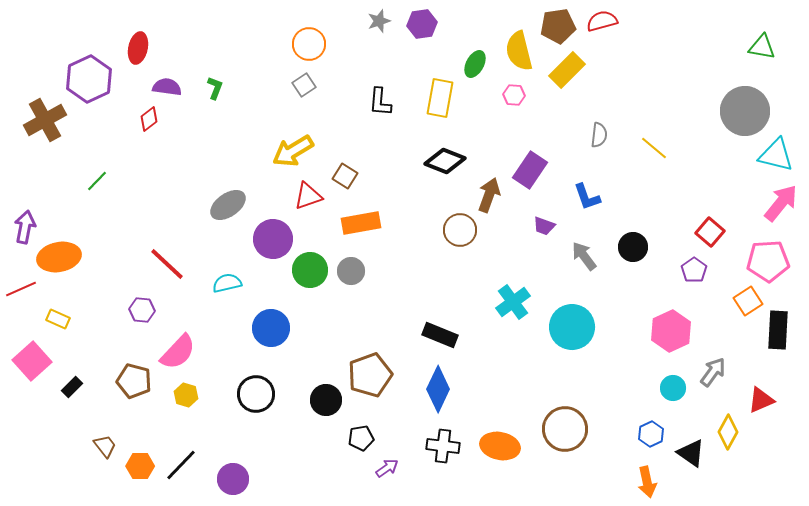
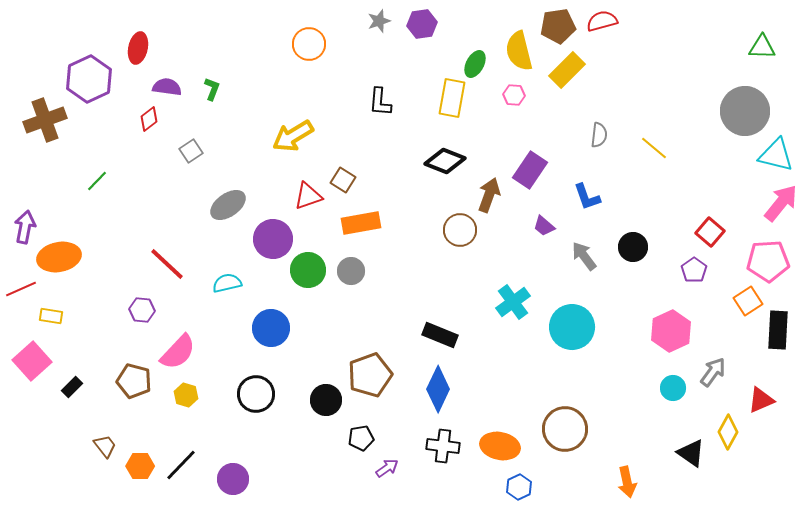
green triangle at (762, 47): rotated 8 degrees counterclockwise
gray square at (304, 85): moved 113 px left, 66 px down
green L-shape at (215, 88): moved 3 px left, 1 px down
yellow rectangle at (440, 98): moved 12 px right
brown cross at (45, 120): rotated 9 degrees clockwise
yellow arrow at (293, 151): moved 15 px up
brown square at (345, 176): moved 2 px left, 4 px down
purple trapezoid at (544, 226): rotated 20 degrees clockwise
green circle at (310, 270): moved 2 px left
yellow rectangle at (58, 319): moved 7 px left, 3 px up; rotated 15 degrees counterclockwise
blue hexagon at (651, 434): moved 132 px left, 53 px down
orange arrow at (647, 482): moved 20 px left
